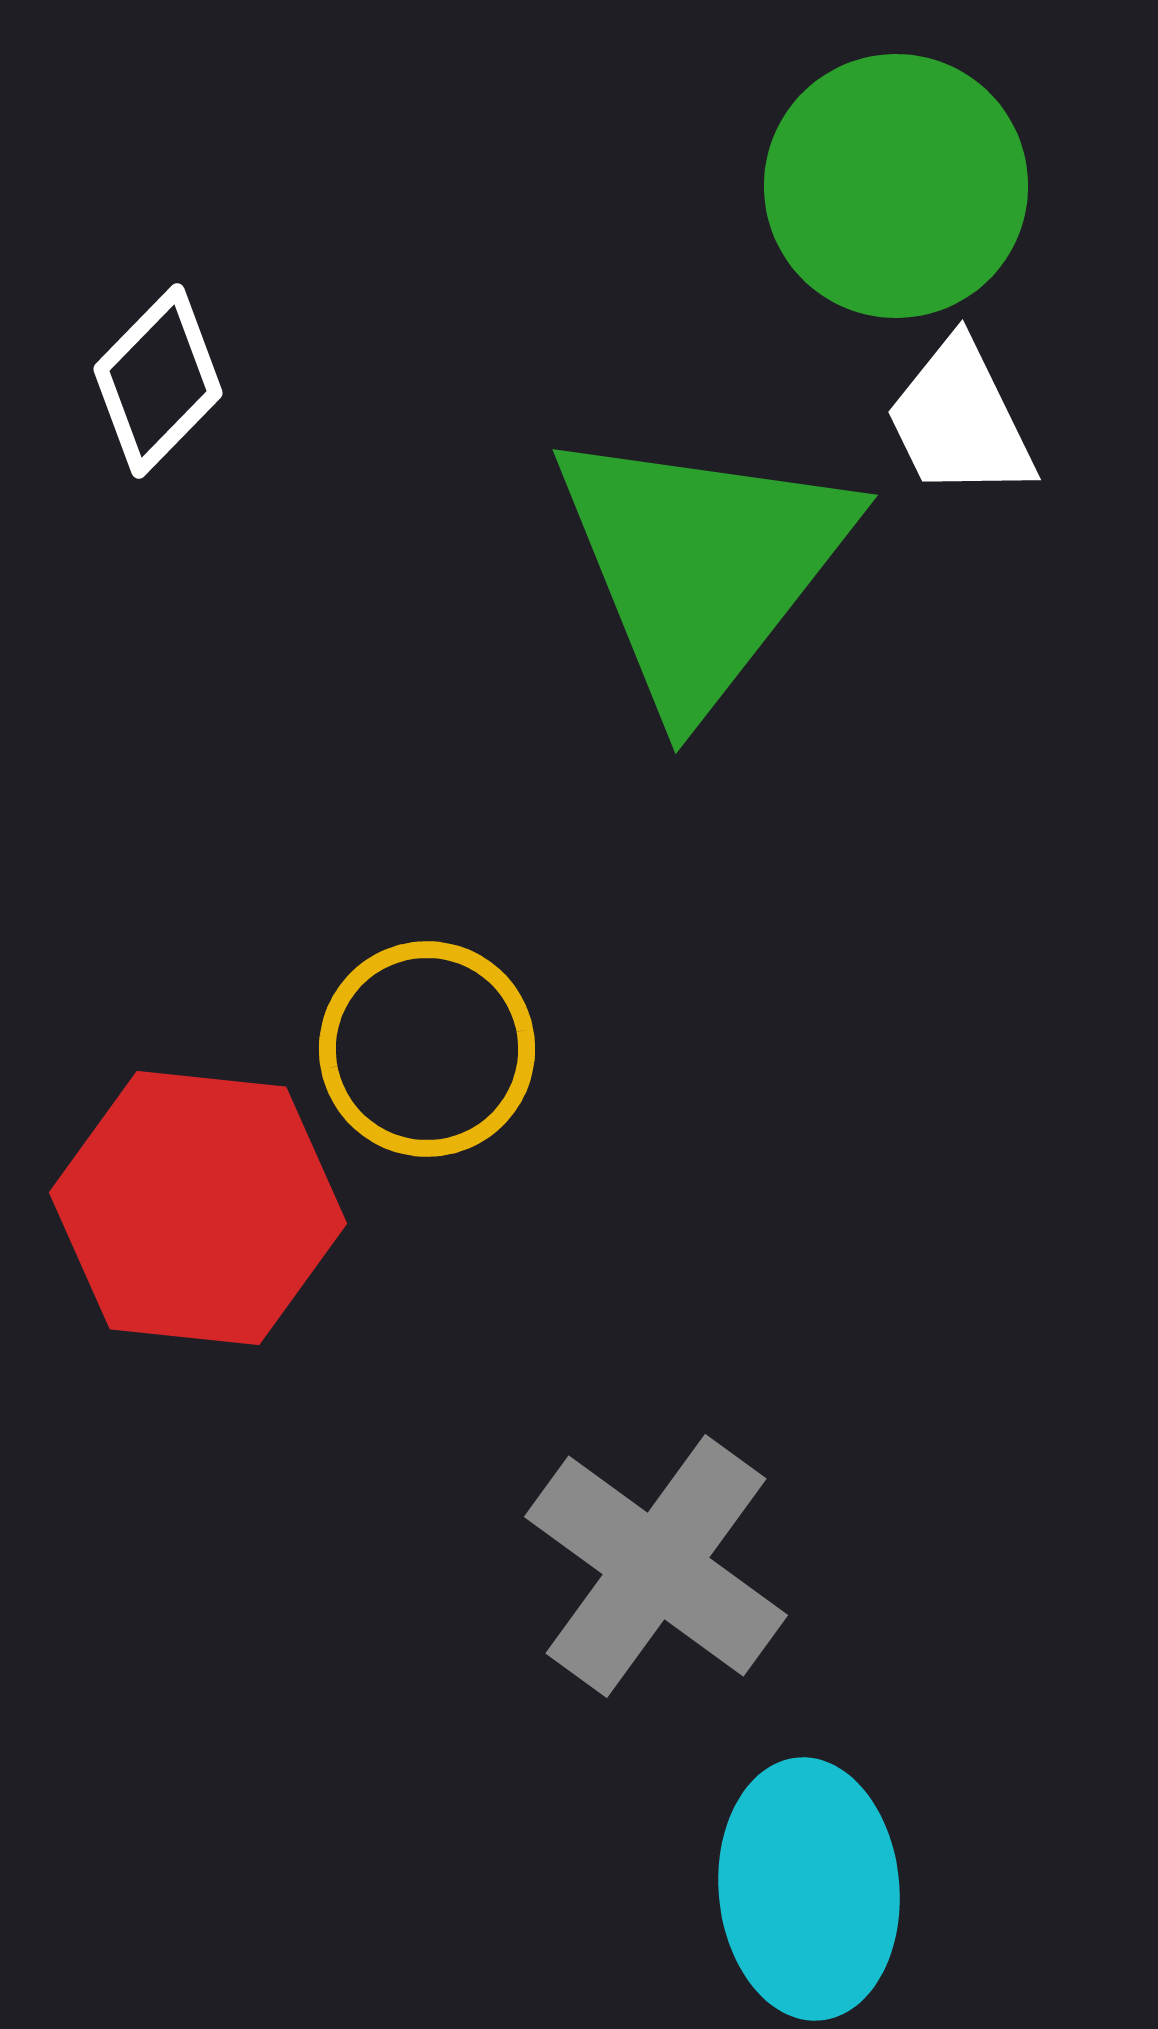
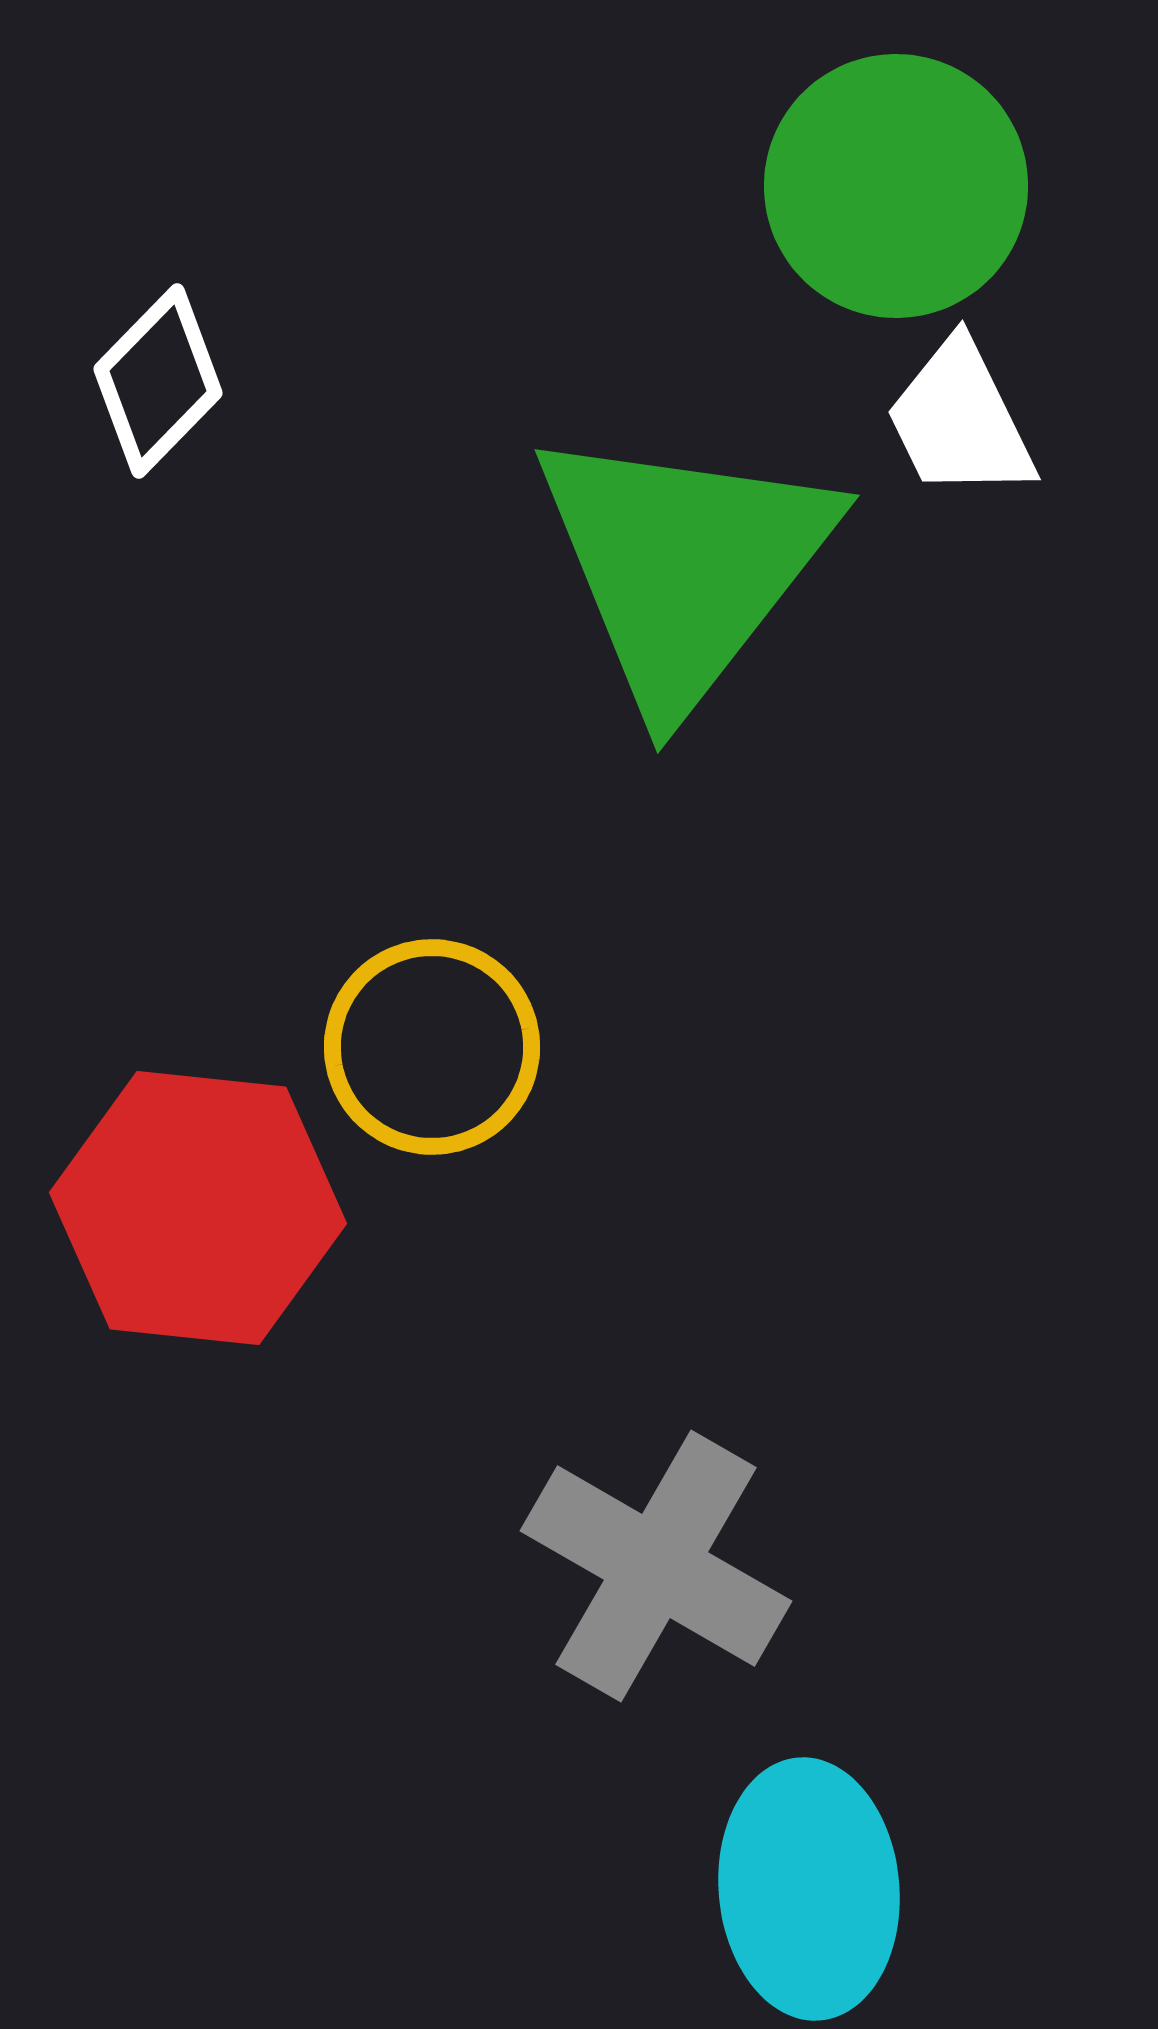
green triangle: moved 18 px left
yellow circle: moved 5 px right, 2 px up
gray cross: rotated 6 degrees counterclockwise
